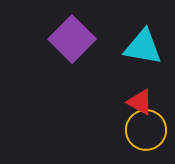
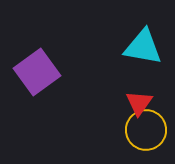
purple square: moved 35 px left, 33 px down; rotated 9 degrees clockwise
red triangle: moved 1 px left, 1 px down; rotated 36 degrees clockwise
